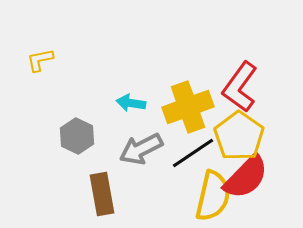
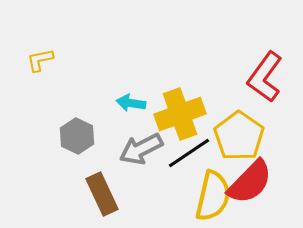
red L-shape: moved 25 px right, 10 px up
yellow cross: moved 8 px left, 7 px down
black line: moved 4 px left
red semicircle: moved 4 px right, 5 px down
brown rectangle: rotated 15 degrees counterclockwise
